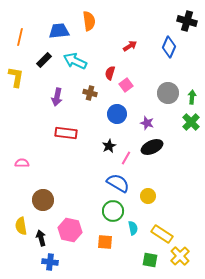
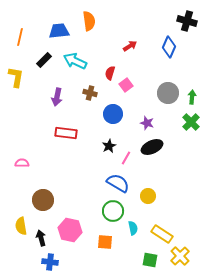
blue circle: moved 4 px left
